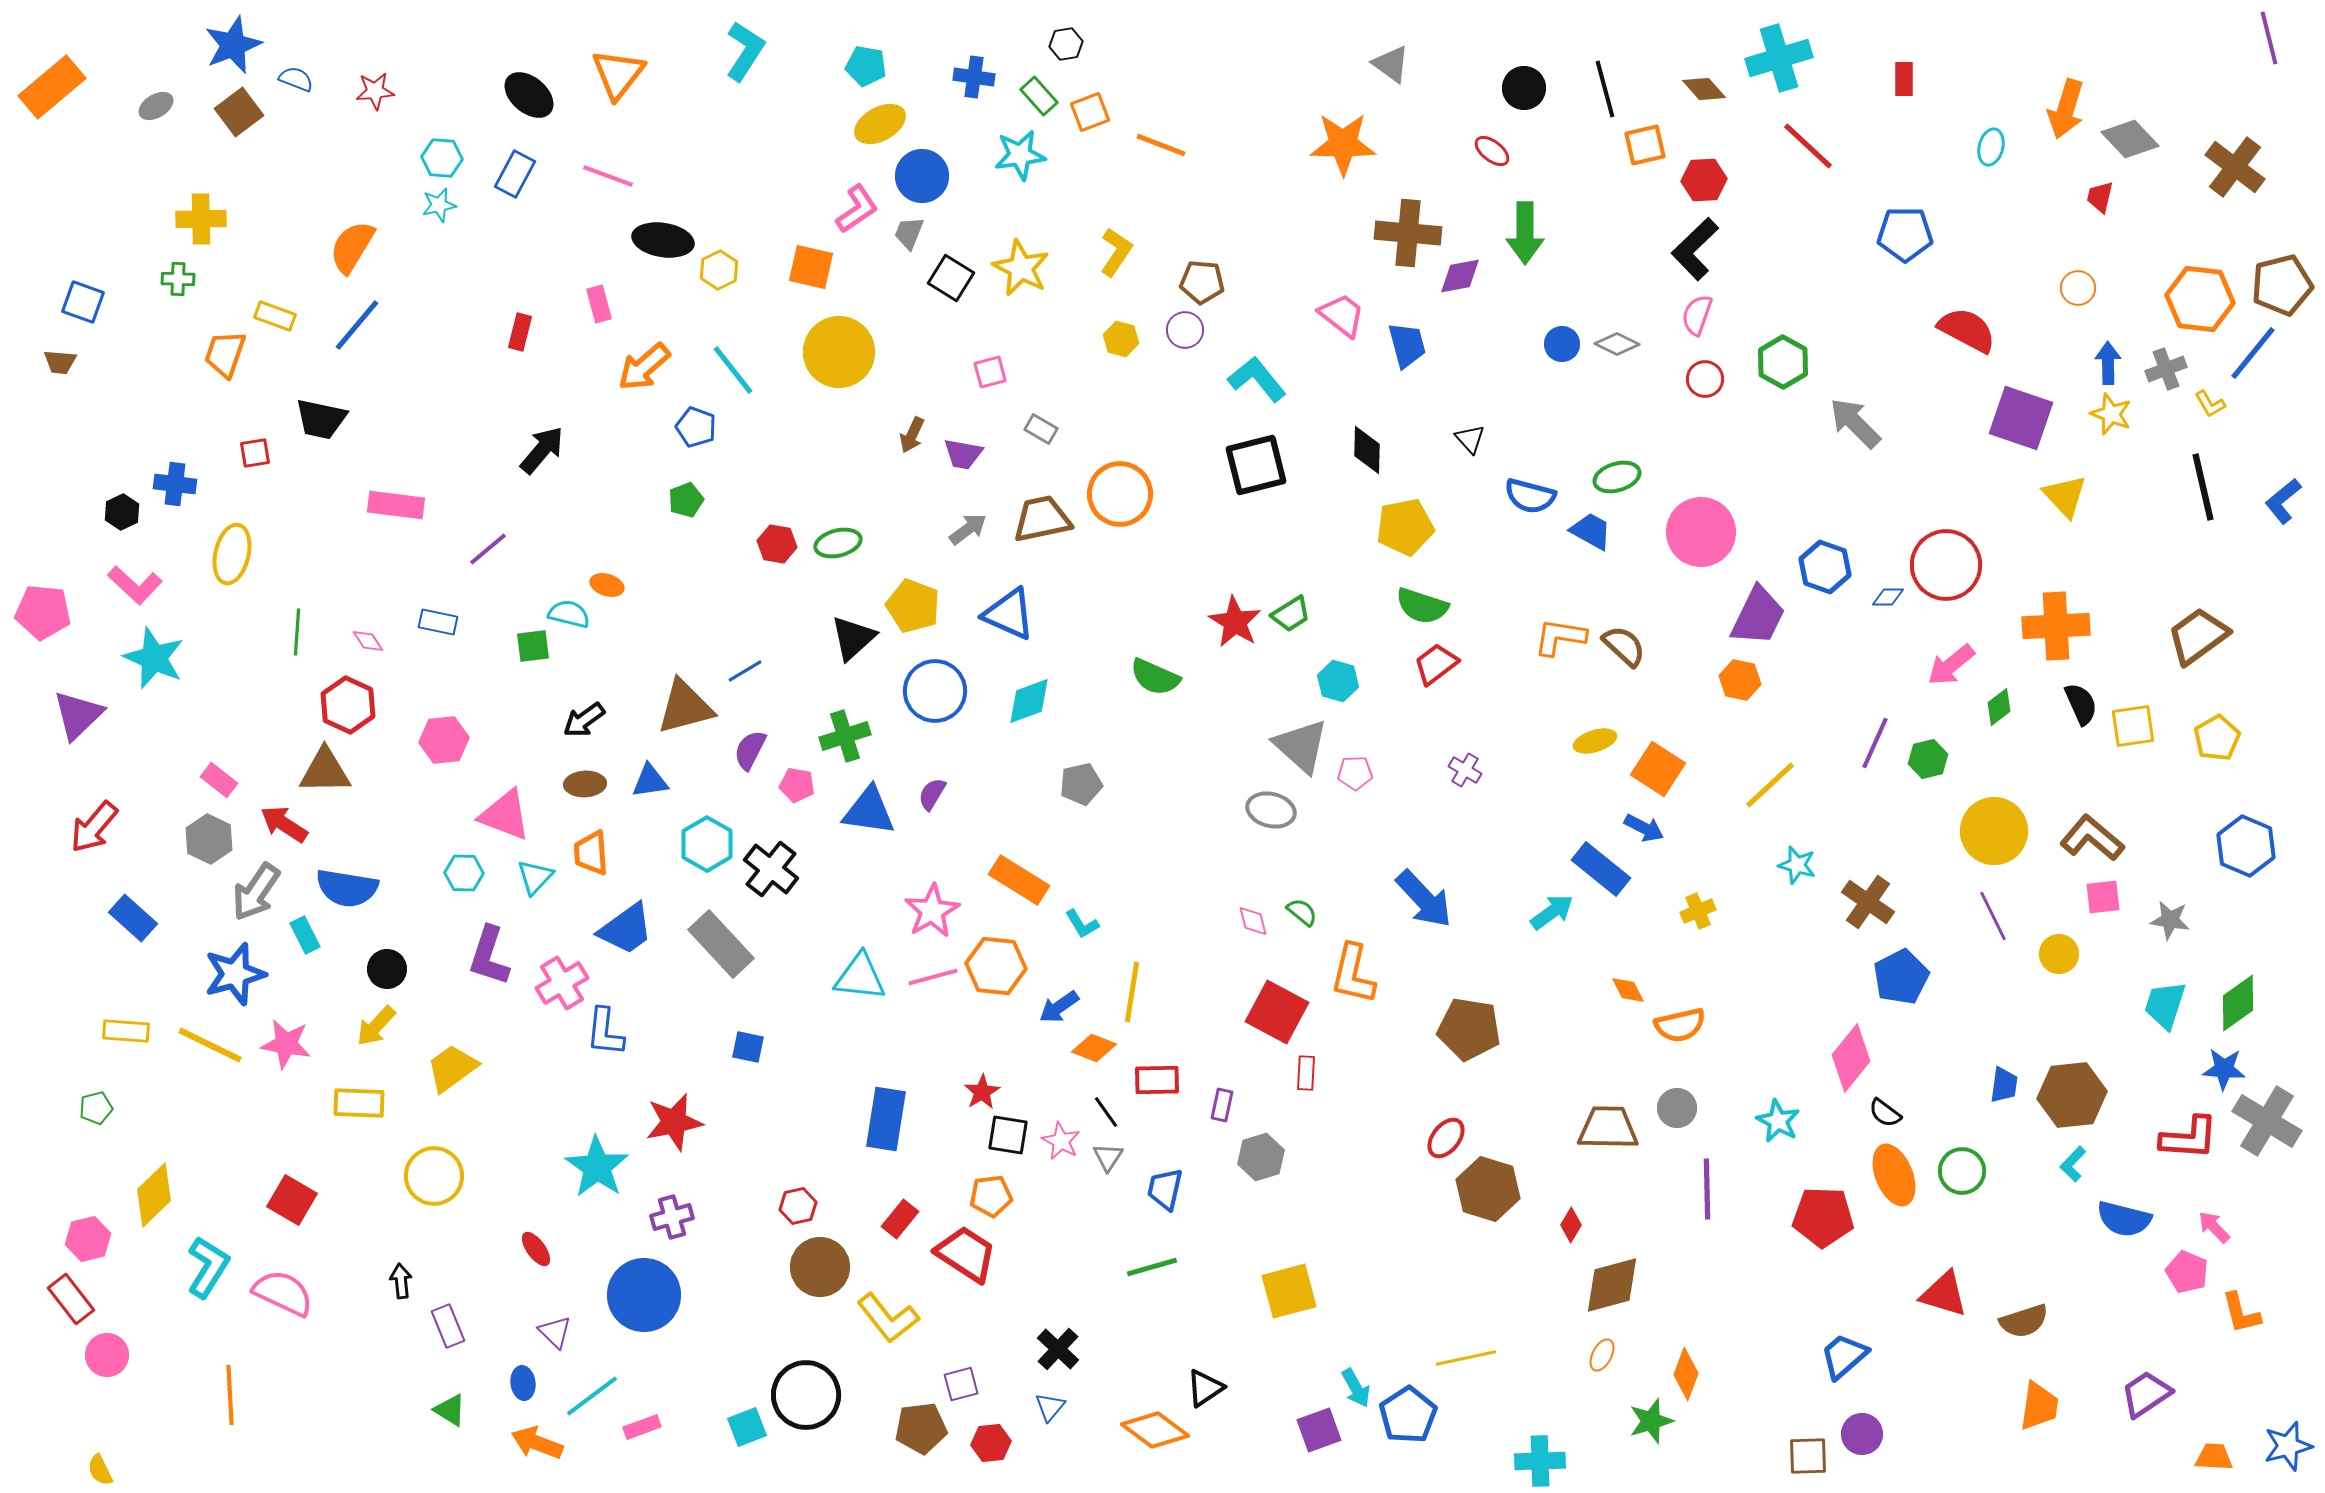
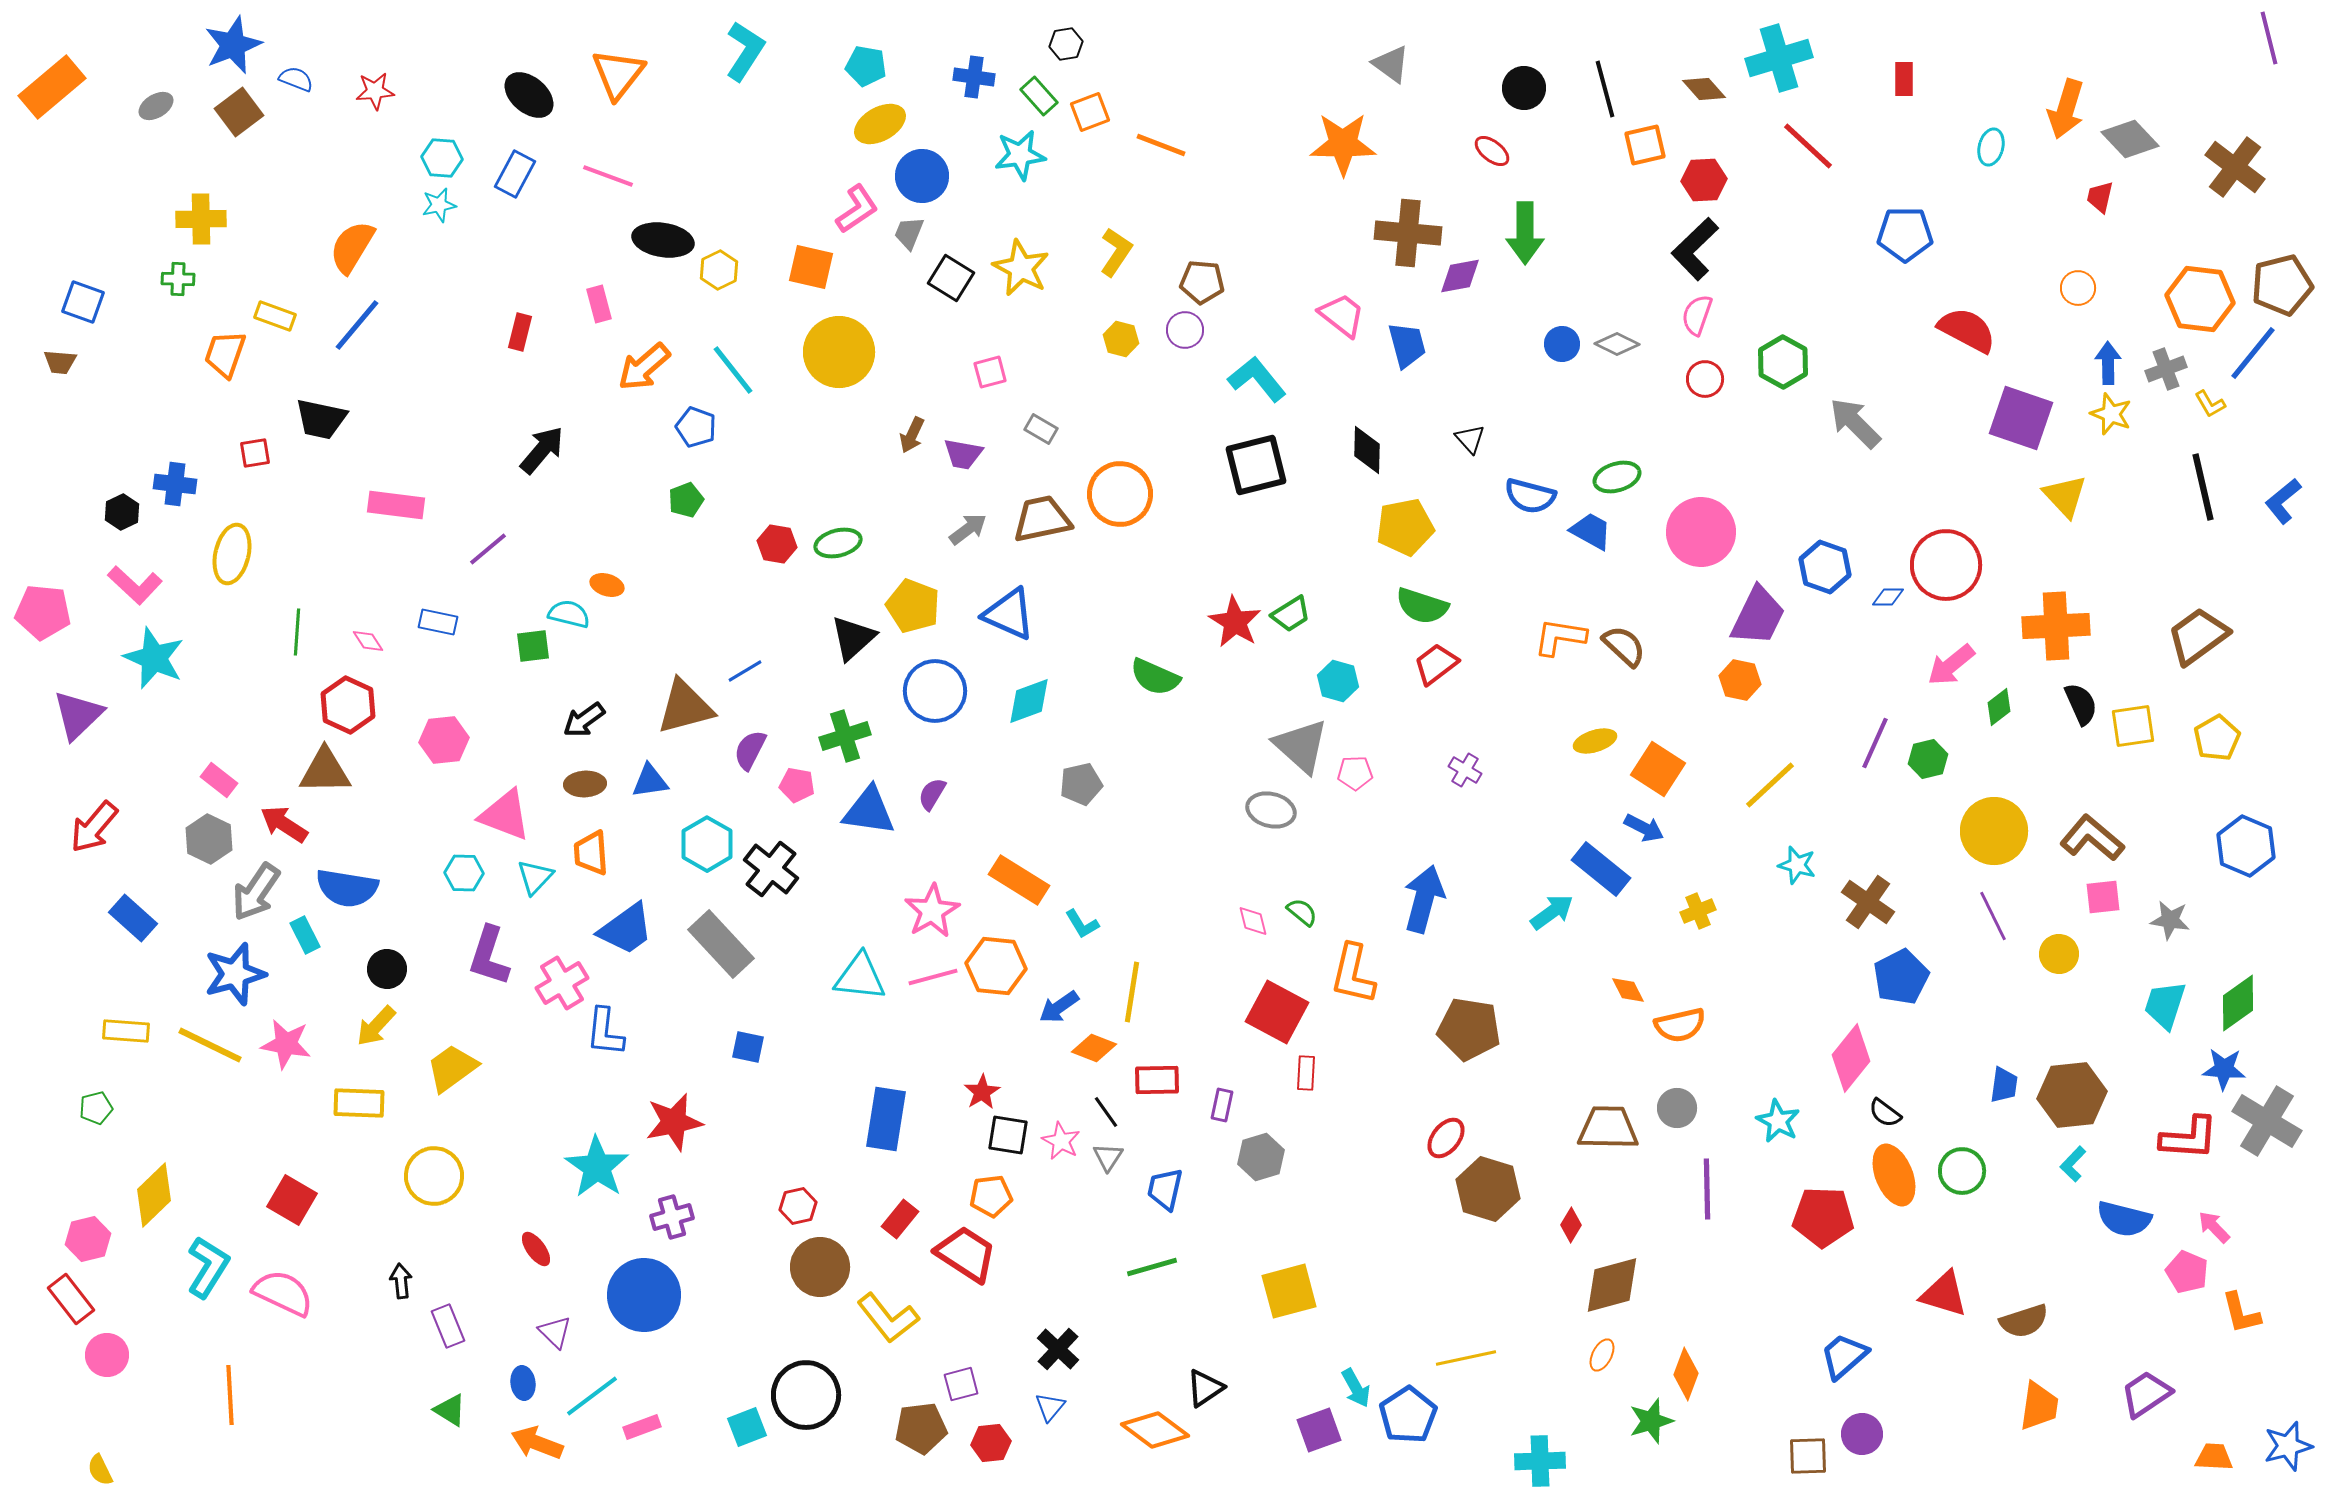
blue arrow at (1424, 899): rotated 122 degrees counterclockwise
